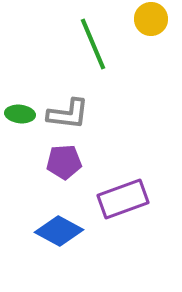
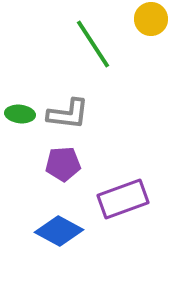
green line: rotated 10 degrees counterclockwise
purple pentagon: moved 1 px left, 2 px down
